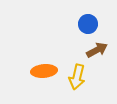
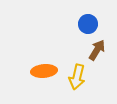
brown arrow: rotated 30 degrees counterclockwise
